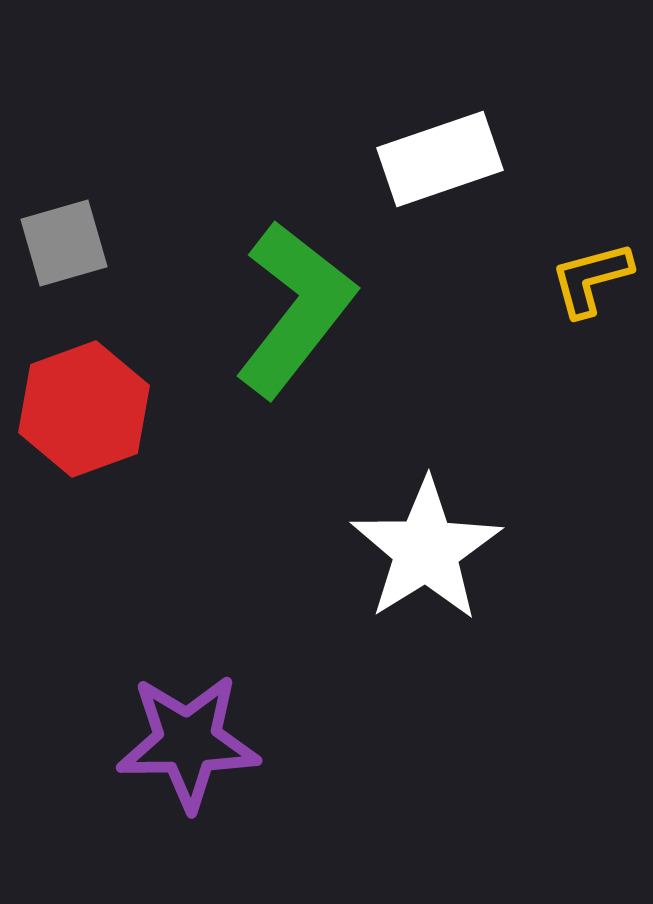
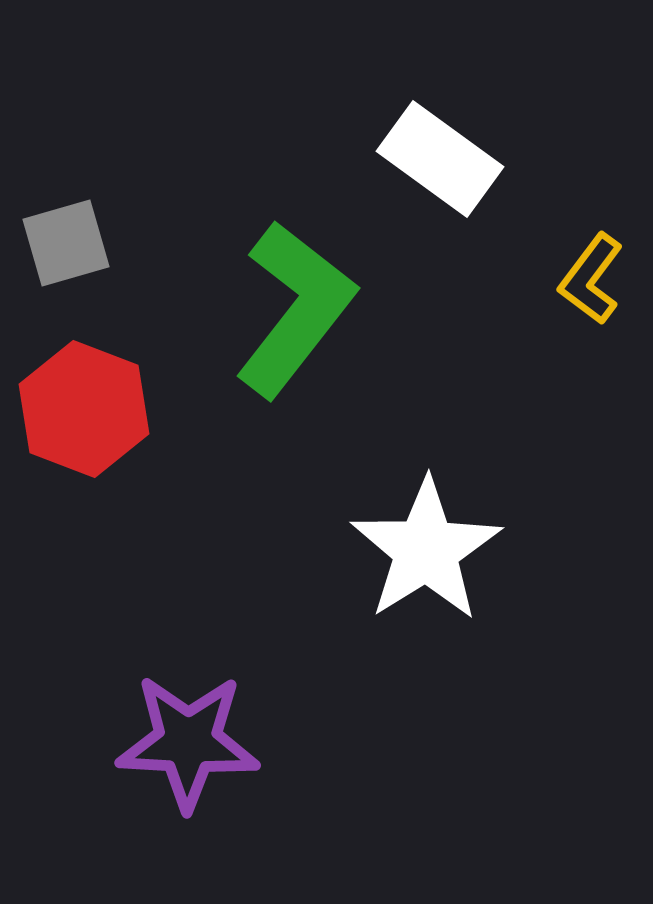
white rectangle: rotated 55 degrees clockwise
gray square: moved 2 px right
yellow L-shape: rotated 38 degrees counterclockwise
red hexagon: rotated 19 degrees counterclockwise
purple star: rotated 4 degrees clockwise
